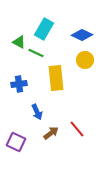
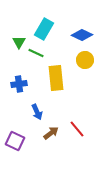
green triangle: rotated 32 degrees clockwise
purple square: moved 1 px left, 1 px up
